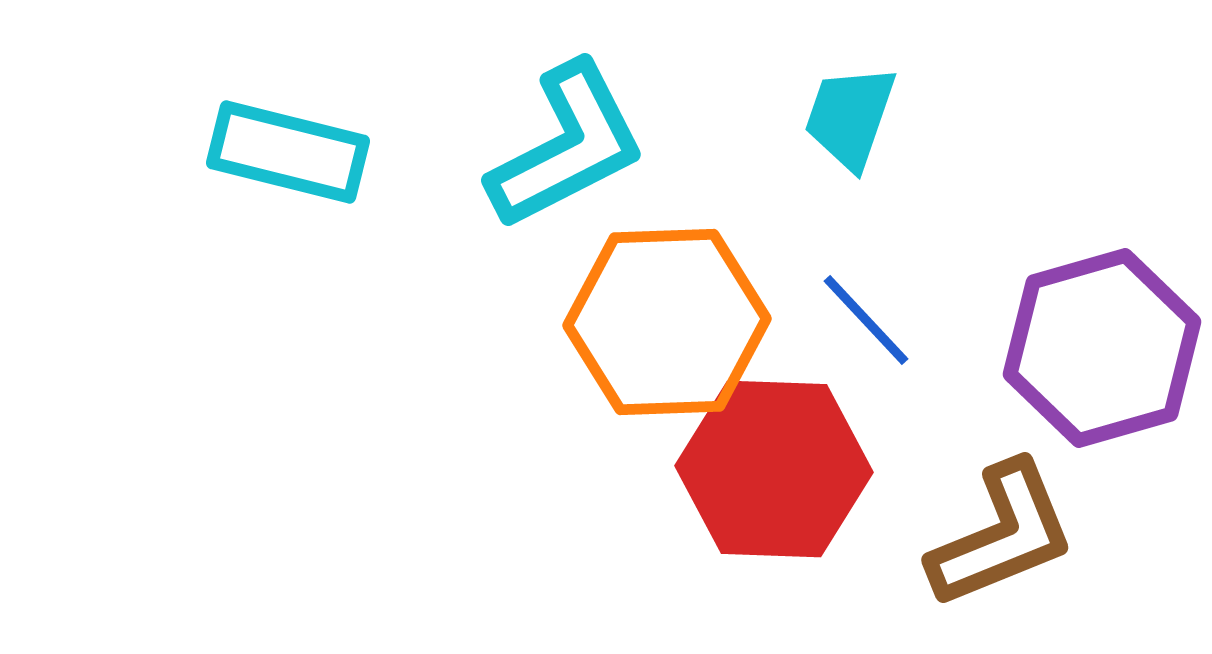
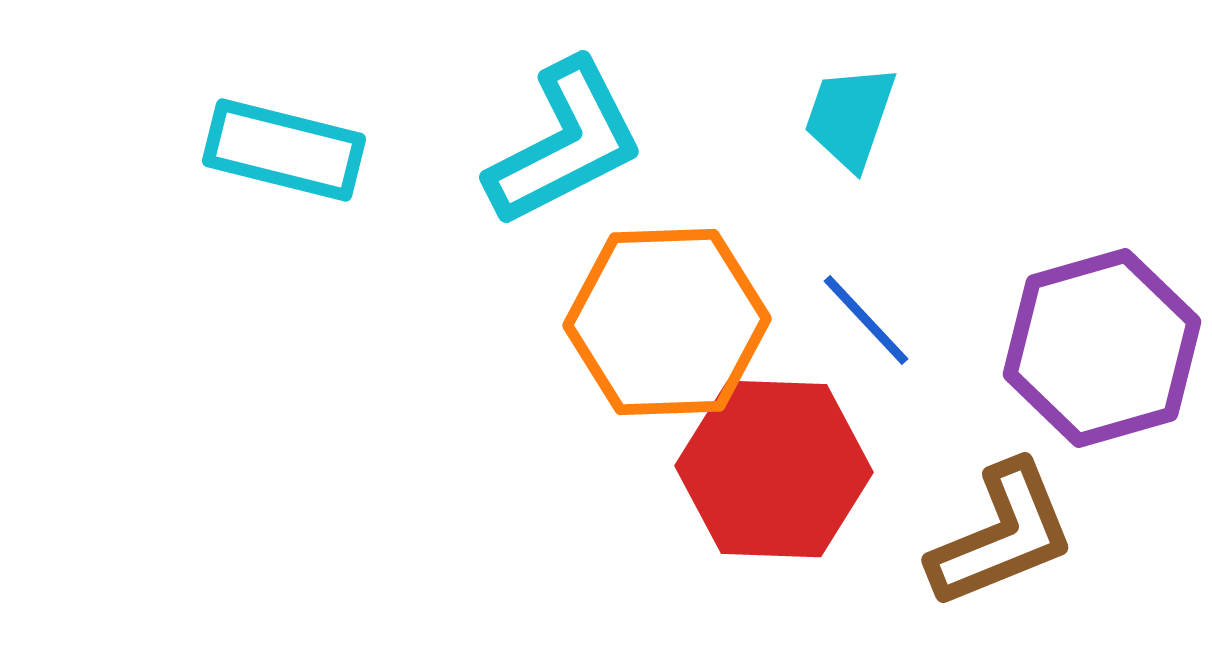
cyan L-shape: moved 2 px left, 3 px up
cyan rectangle: moved 4 px left, 2 px up
